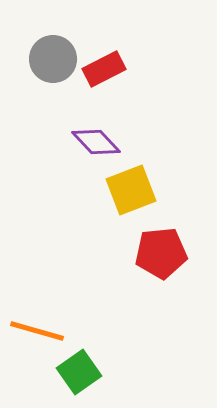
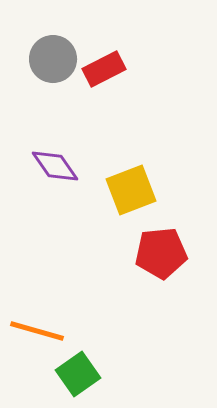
purple diamond: moved 41 px left, 24 px down; rotated 9 degrees clockwise
green square: moved 1 px left, 2 px down
